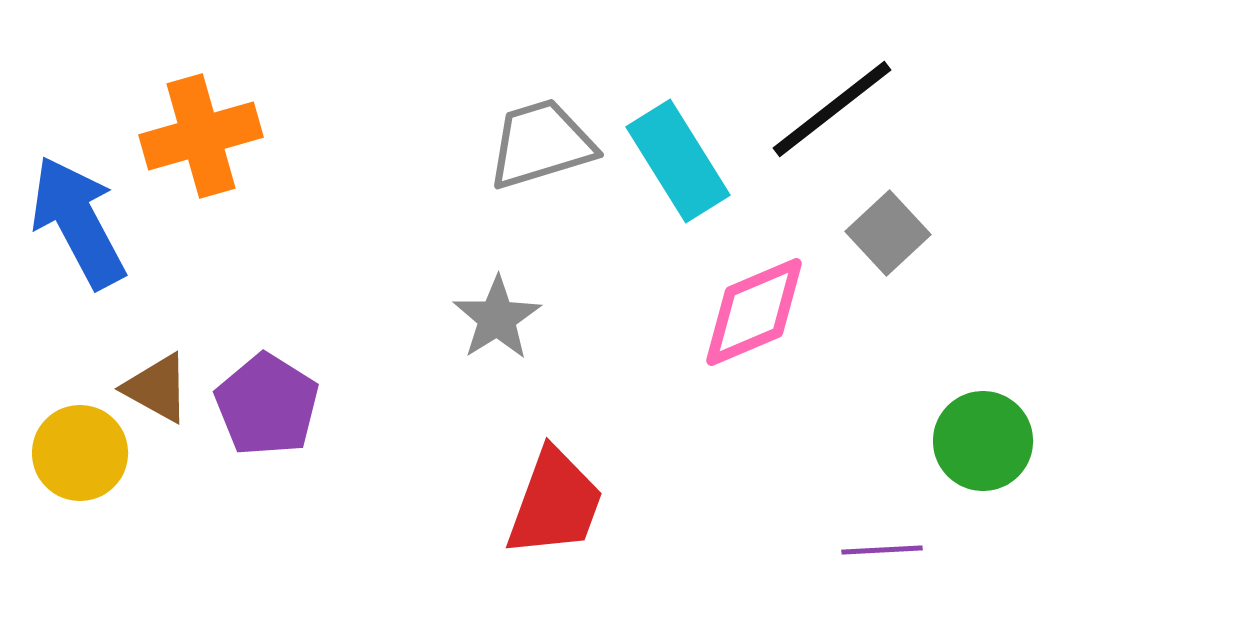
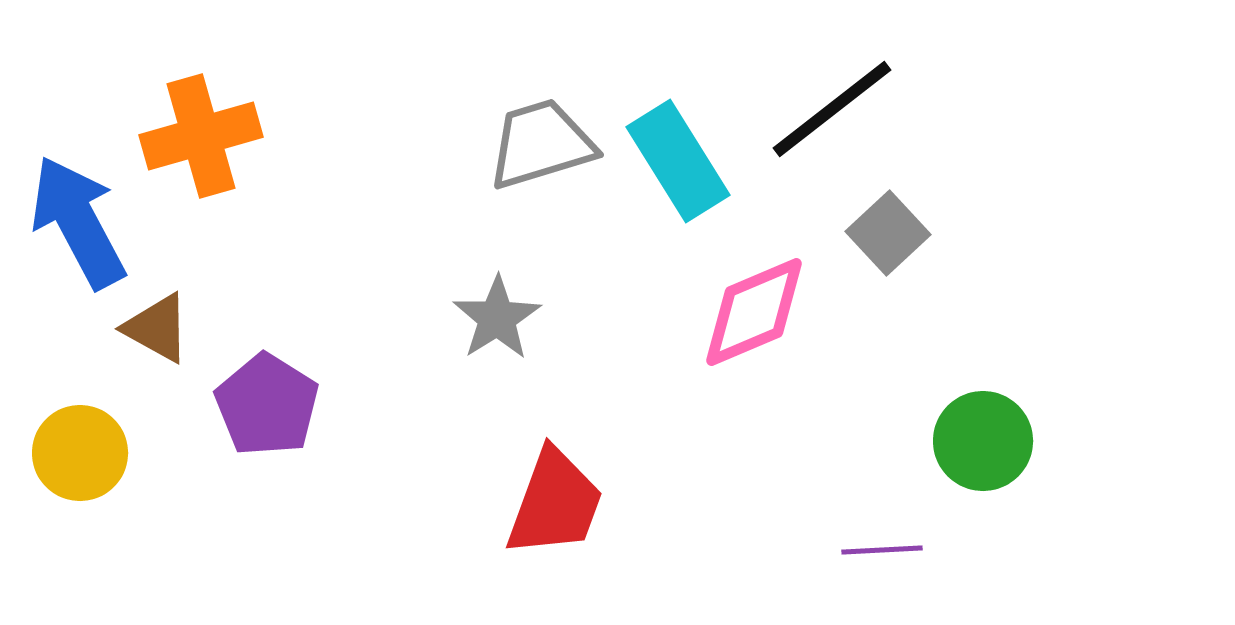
brown triangle: moved 60 px up
